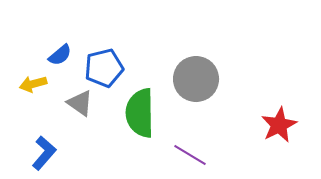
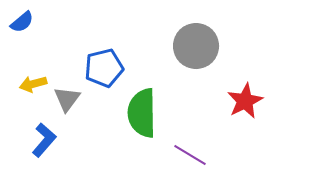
blue semicircle: moved 38 px left, 33 px up
gray circle: moved 33 px up
gray triangle: moved 13 px left, 4 px up; rotated 32 degrees clockwise
green semicircle: moved 2 px right
red star: moved 34 px left, 24 px up
blue L-shape: moved 13 px up
